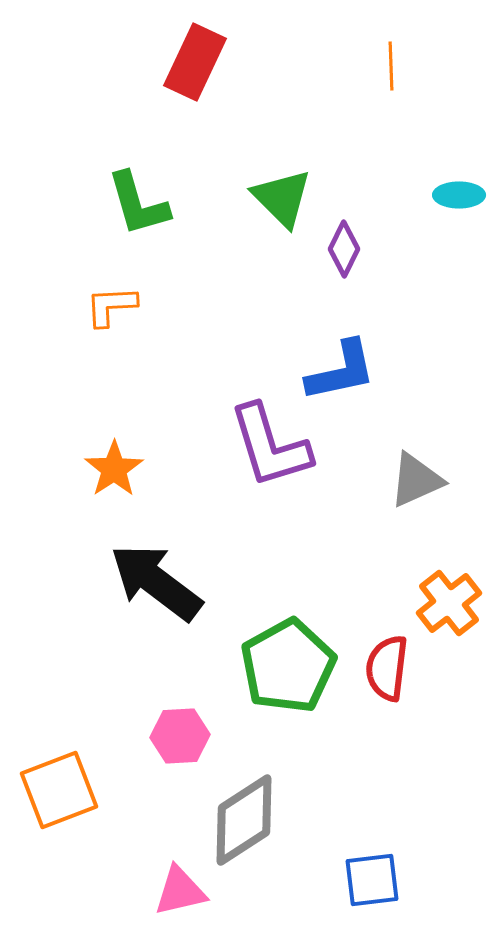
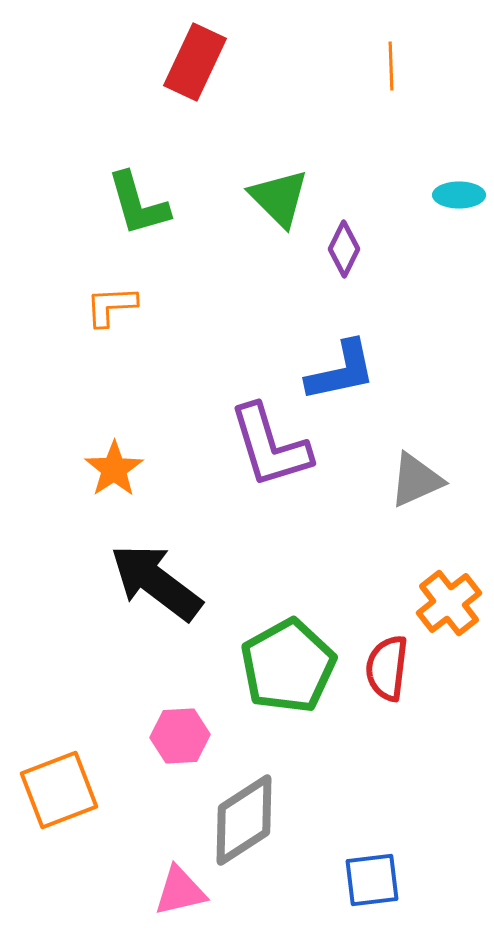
green triangle: moved 3 px left
